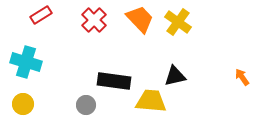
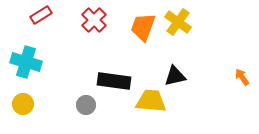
orange trapezoid: moved 3 px right, 8 px down; rotated 116 degrees counterclockwise
